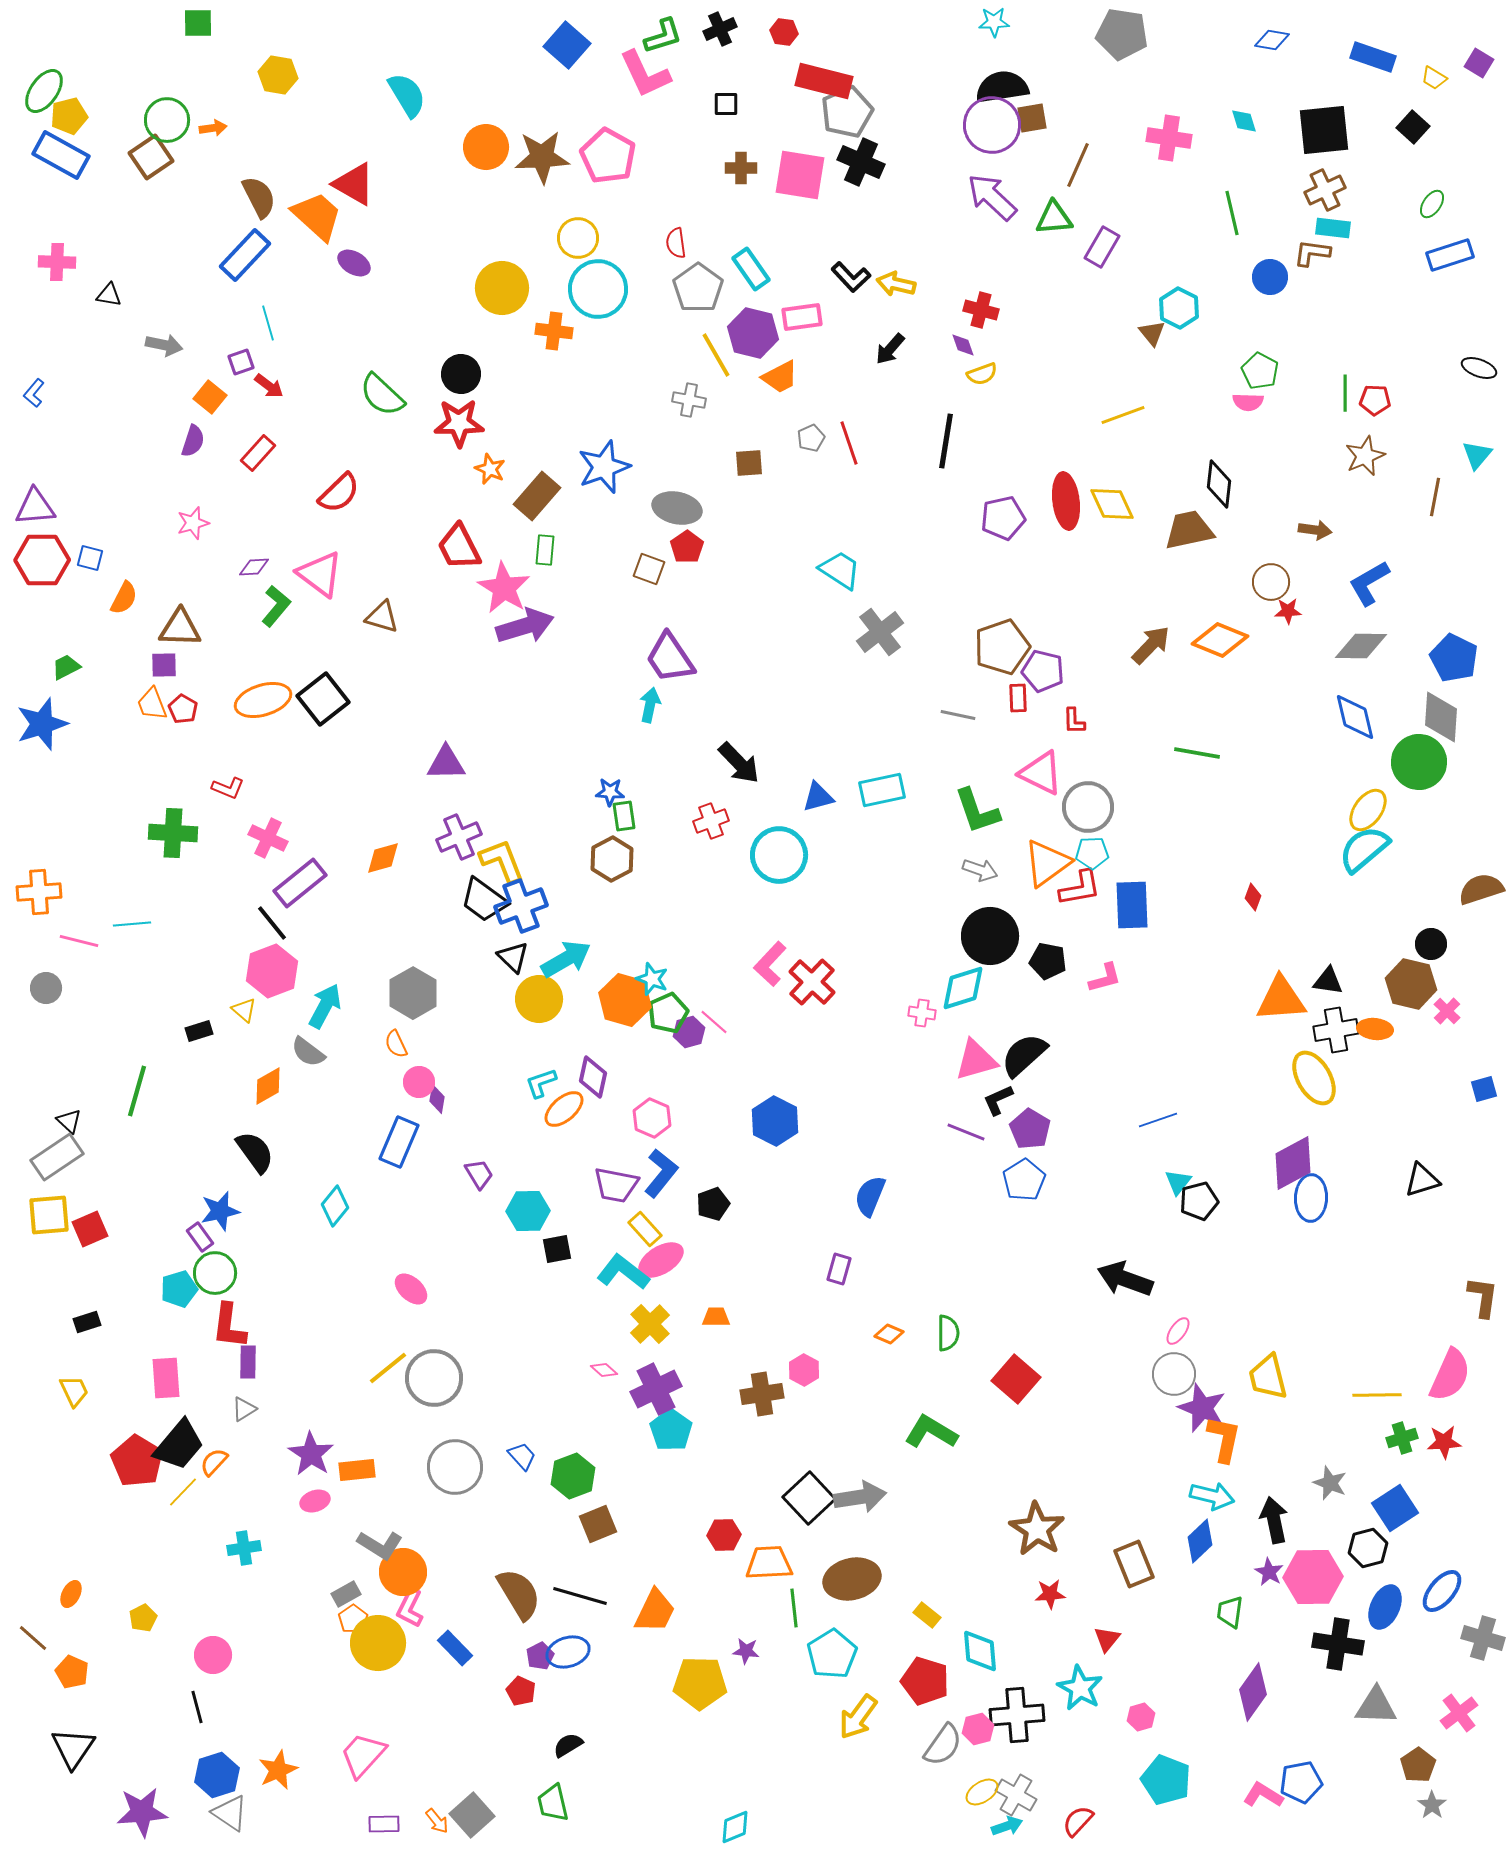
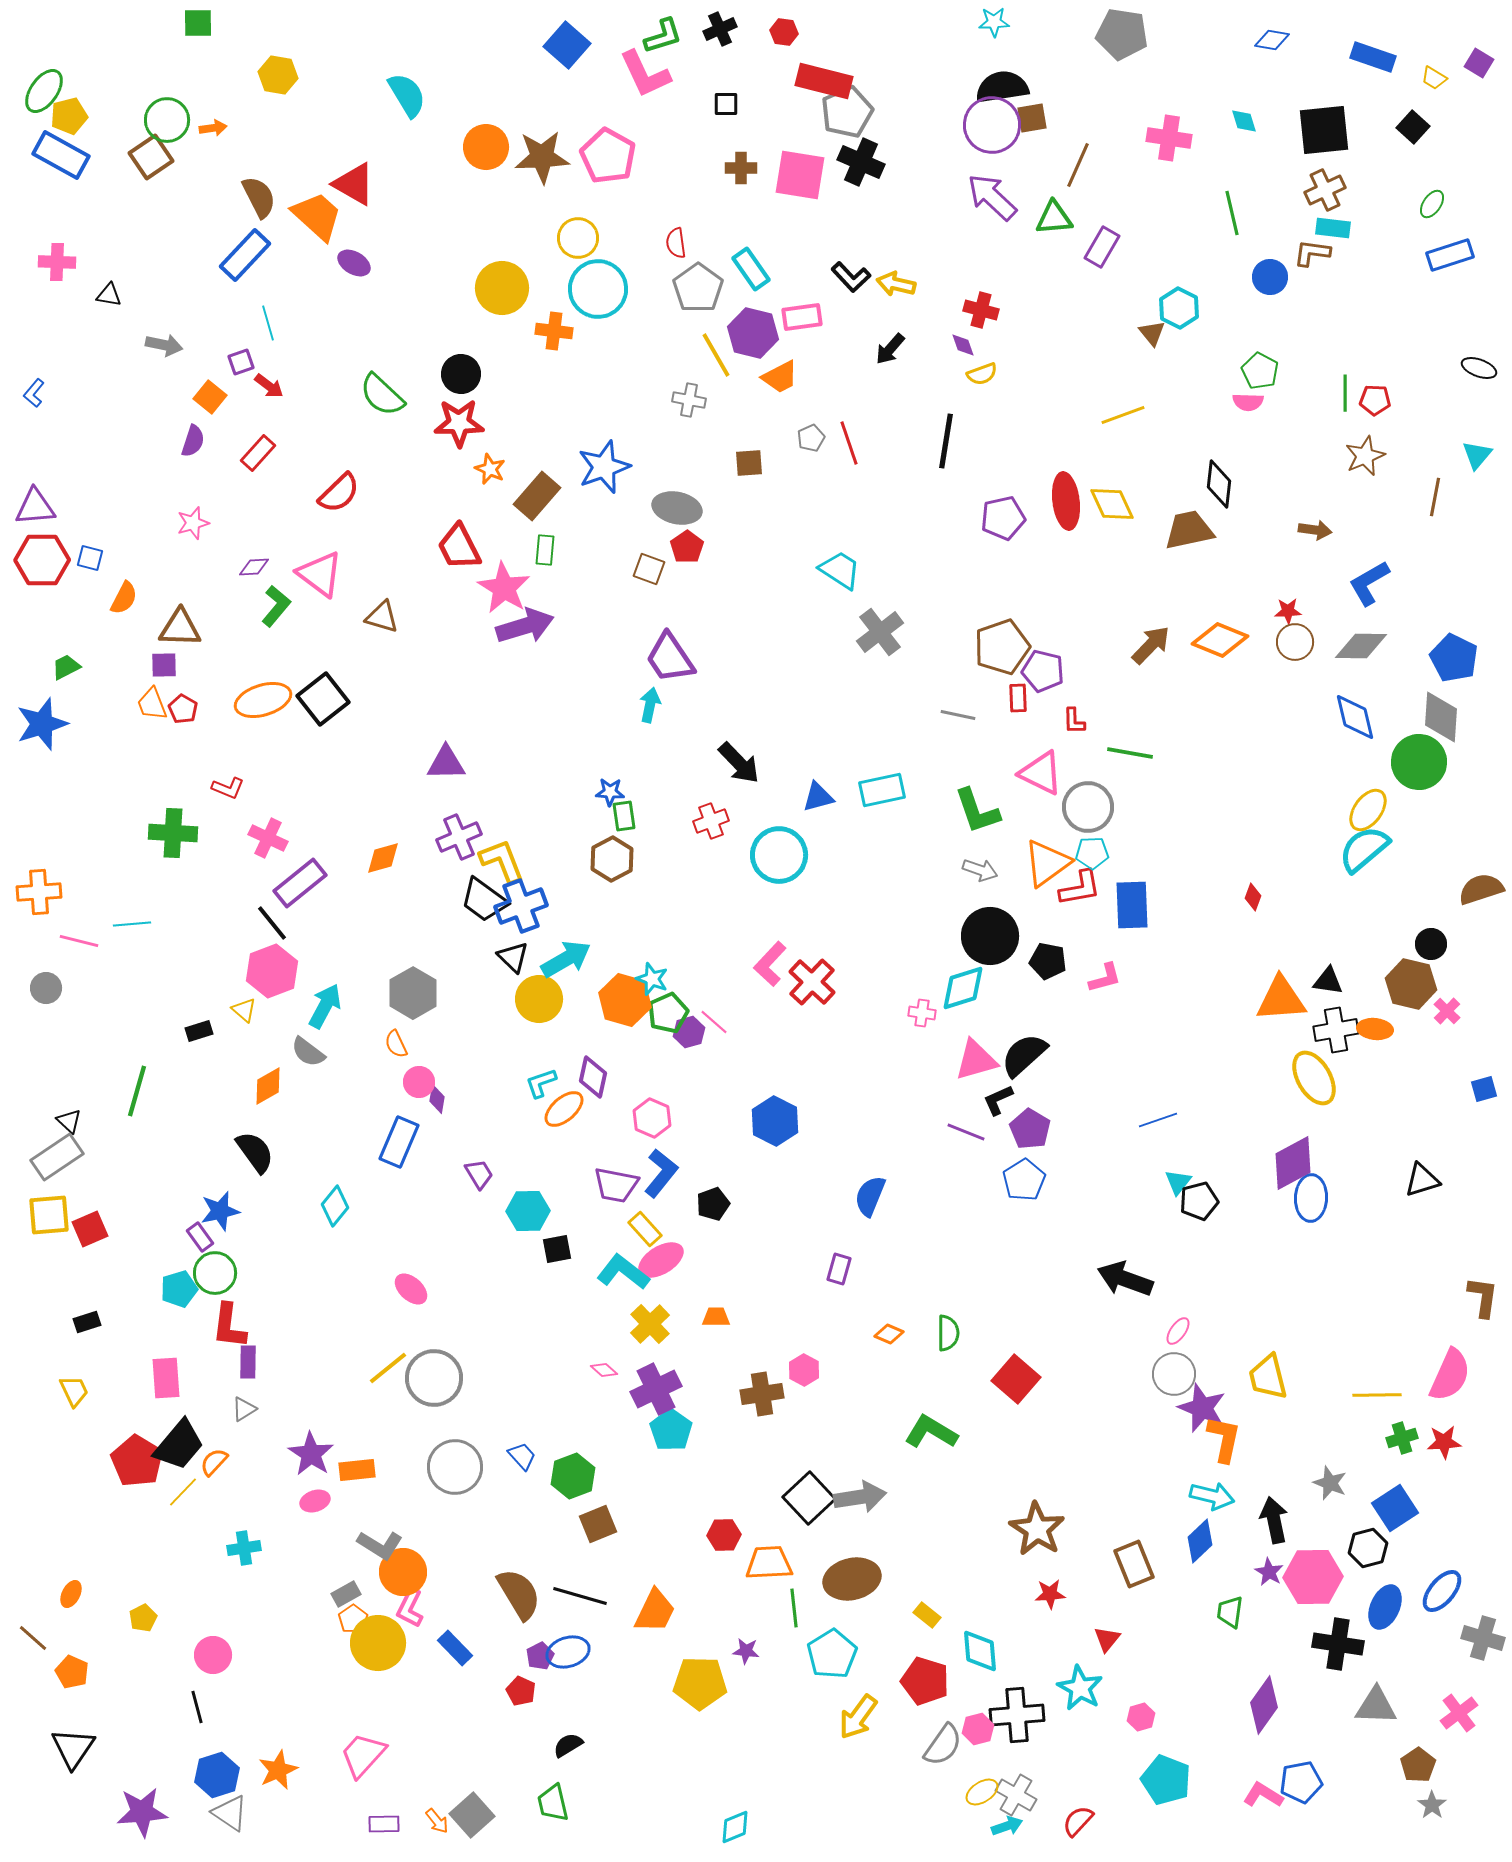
brown circle at (1271, 582): moved 24 px right, 60 px down
green line at (1197, 753): moved 67 px left
purple diamond at (1253, 1692): moved 11 px right, 13 px down
